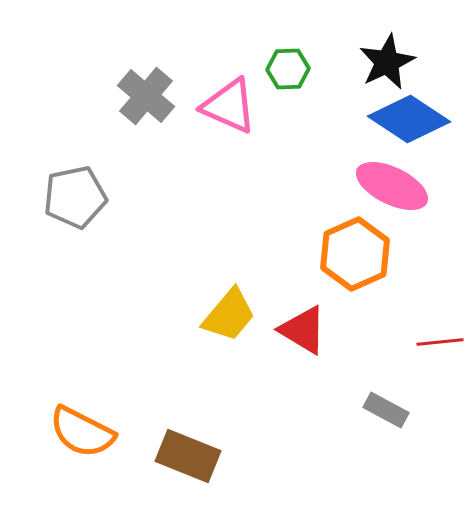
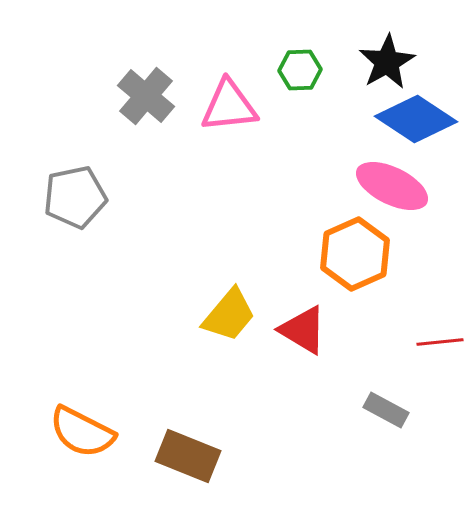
black star: rotated 4 degrees counterclockwise
green hexagon: moved 12 px right, 1 px down
pink triangle: rotated 30 degrees counterclockwise
blue diamond: moved 7 px right
